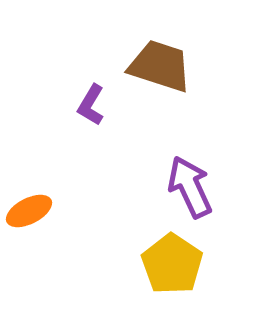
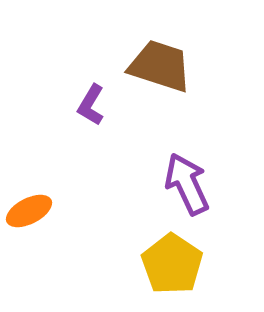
purple arrow: moved 3 px left, 3 px up
